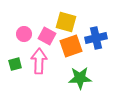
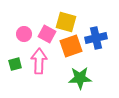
pink square: moved 2 px up
